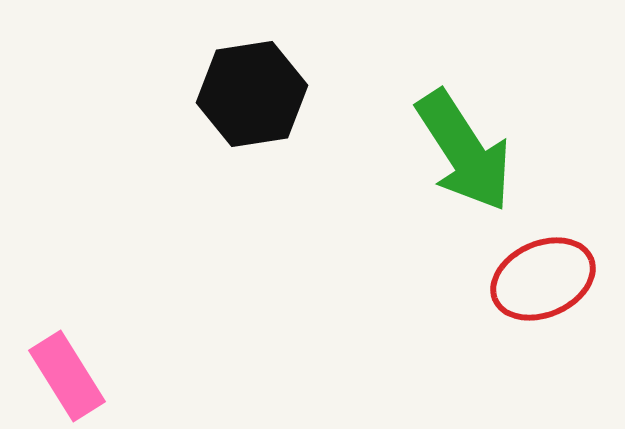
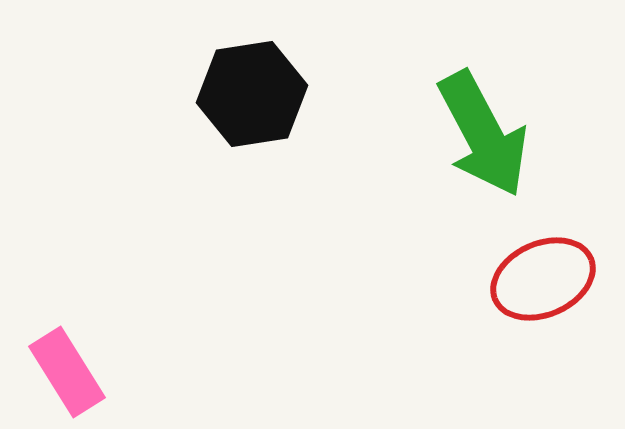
green arrow: moved 19 px right, 17 px up; rotated 5 degrees clockwise
pink rectangle: moved 4 px up
